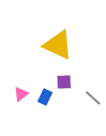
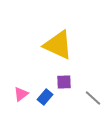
blue rectangle: rotated 14 degrees clockwise
